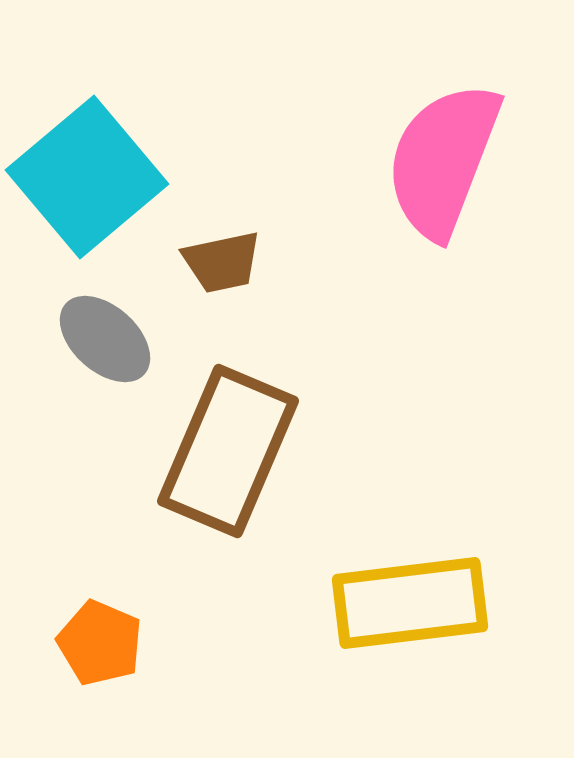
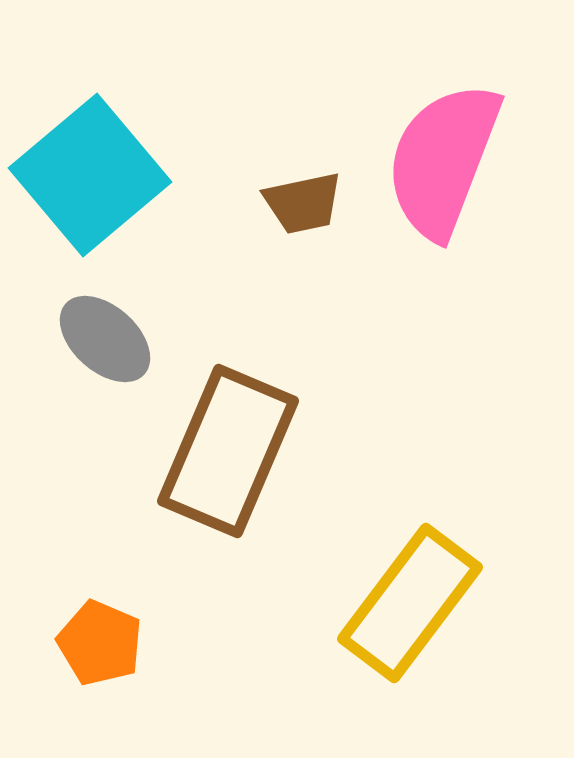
cyan square: moved 3 px right, 2 px up
brown trapezoid: moved 81 px right, 59 px up
yellow rectangle: rotated 46 degrees counterclockwise
